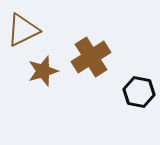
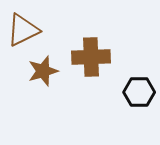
brown cross: rotated 30 degrees clockwise
black hexagon: rotated 12 degrees counterclockwise
